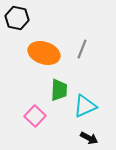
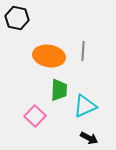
gray line: moved 1 px right, 2 px down; rotated 18 degrees counterclockwise
orange ellipse: moved 5 px right, 3 px down; rotated 8 degrees counterclockwise
